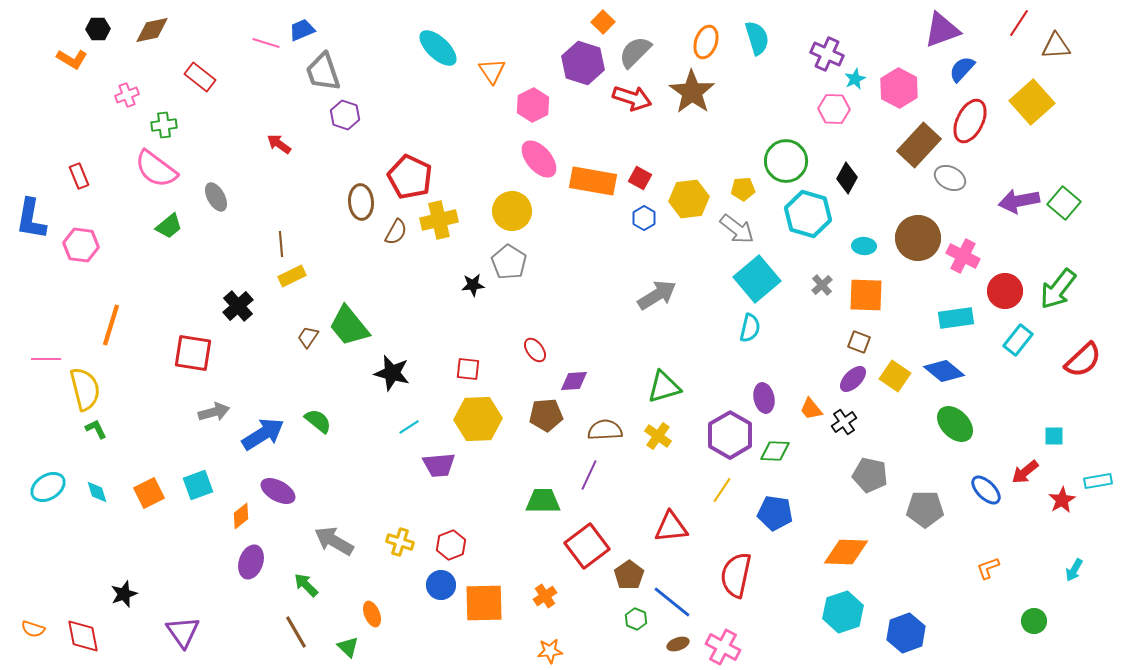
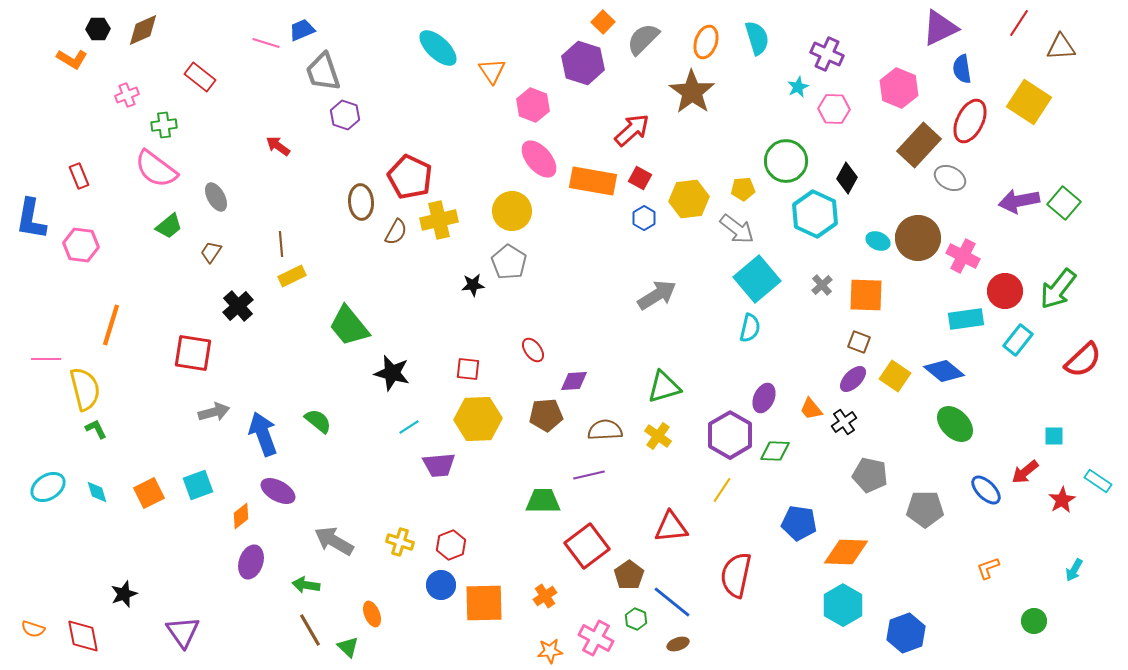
brown diamond at (152, 30): moved 9 px left; rotated 12 degrees counterclockwise
purple triangle at (942, 30): moved 2 px left, 2 px up; rotated 6 degrees counterclockwise
brown triangle at (1056, 46): moved 5 px right, 1 px down
gray semicircle at (635, 52): moved 8 px right, 13 px up
blue semicircle at (962, 69): rotated 52 degrees counterclockwise
cyan star at (855, 79): moved 57 px left, 8 px down
pink hexagon at (899, 88): rotated 6 degrees counterclockwise
red arrow at (632, 98): moved 32 px down; rotated 60 degrees counterclockwise
yellow square at (1032, 102): moved 3 px left; rotated 15 degrees counterclockwise
pink hexagon at (533, 105): rotated 12 degrees counterclockwise
red arrow at (279, 144): moved 1 px left, 2 px down
cyan hexagon at (808, 214): moved 7 px right; rotated 9 degrees clockwise
cyan ellipse at (864, 246): moved 14 px right, 5 px up; rotated 20 degrees clockwise
cyan rectangle at (956, 318): moved 10 px right, 1 px down
brown trapezoid at (308, 337): moved 97 px left, 85 px up
red ellipse at (535, 350): moved 2 px left
purple ellipse at (764, 398): rotated 36 degrees clockwise
blue arrow at (263, 434): rotated 78 degrees counterclockwise
purple line at (589, 475): rotated 52 degrees clockwise
cyan rectangle at (1098, 481): rotated 44 degrees clockwise
blue pentagon at (775, 513): moved 24 px right, 10 px down
green arrow at (306, 585): rotated 36 degrees counterclockwise
cyan hexagon at (843, 612): moved 7 px up; rotated 12 degrees counterclockwise
brown line at (296, 632): moved 14 px right, 2 px up
pink cross at (723, 647): moved 127 px left, 9 px up
